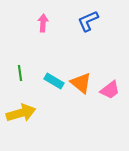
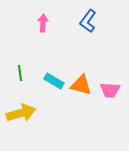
blue L-shape: rotated 30 degrees counterclockwise
orange triangle: moved 2 px down; rotated 25 degrees counterclockwise
pink trapezoid: rotated 40 degrees clockwise
